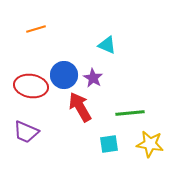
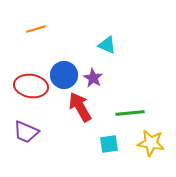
yellow star: moved 1 px right, 1 px up
